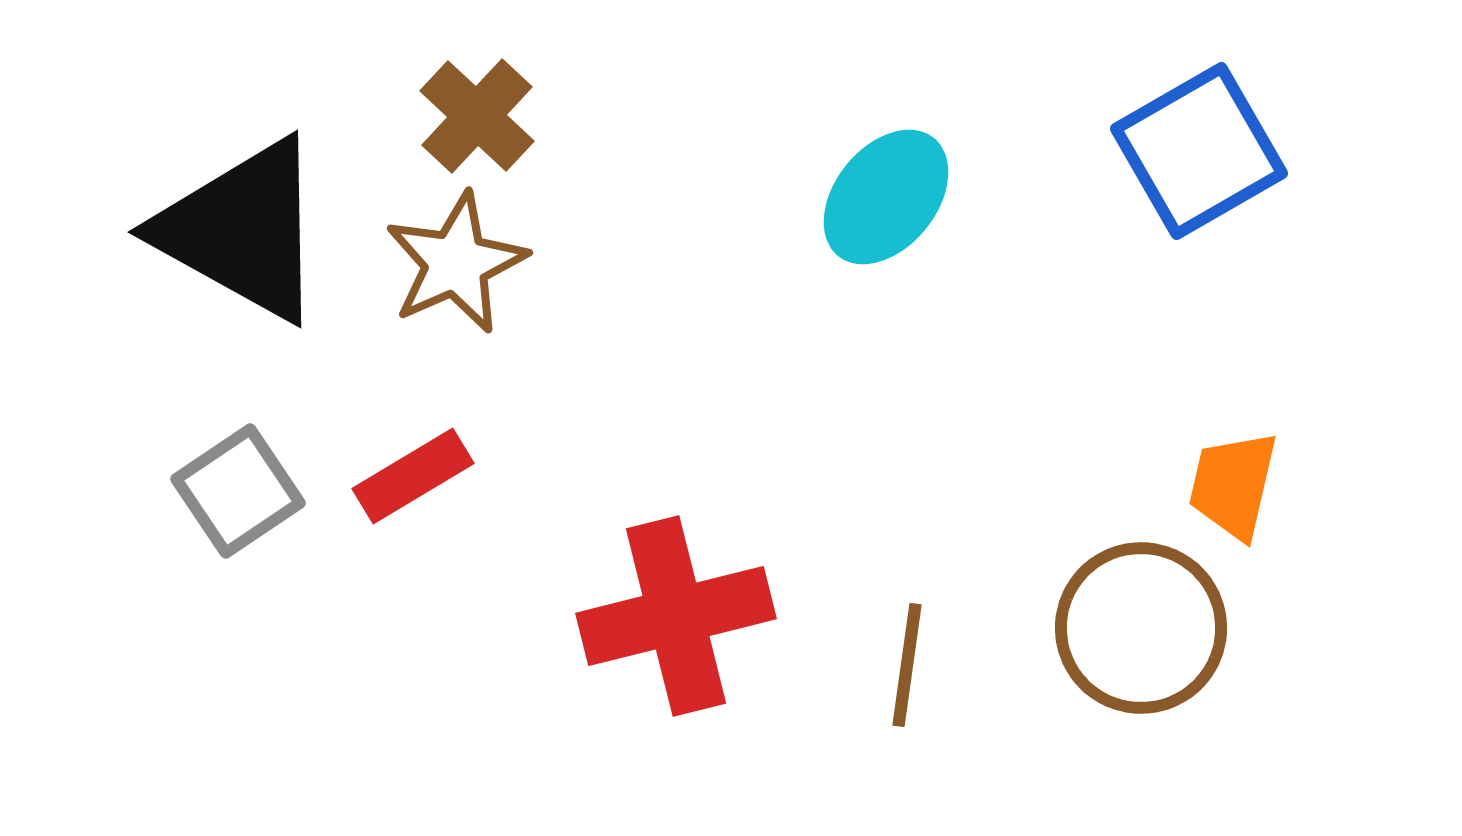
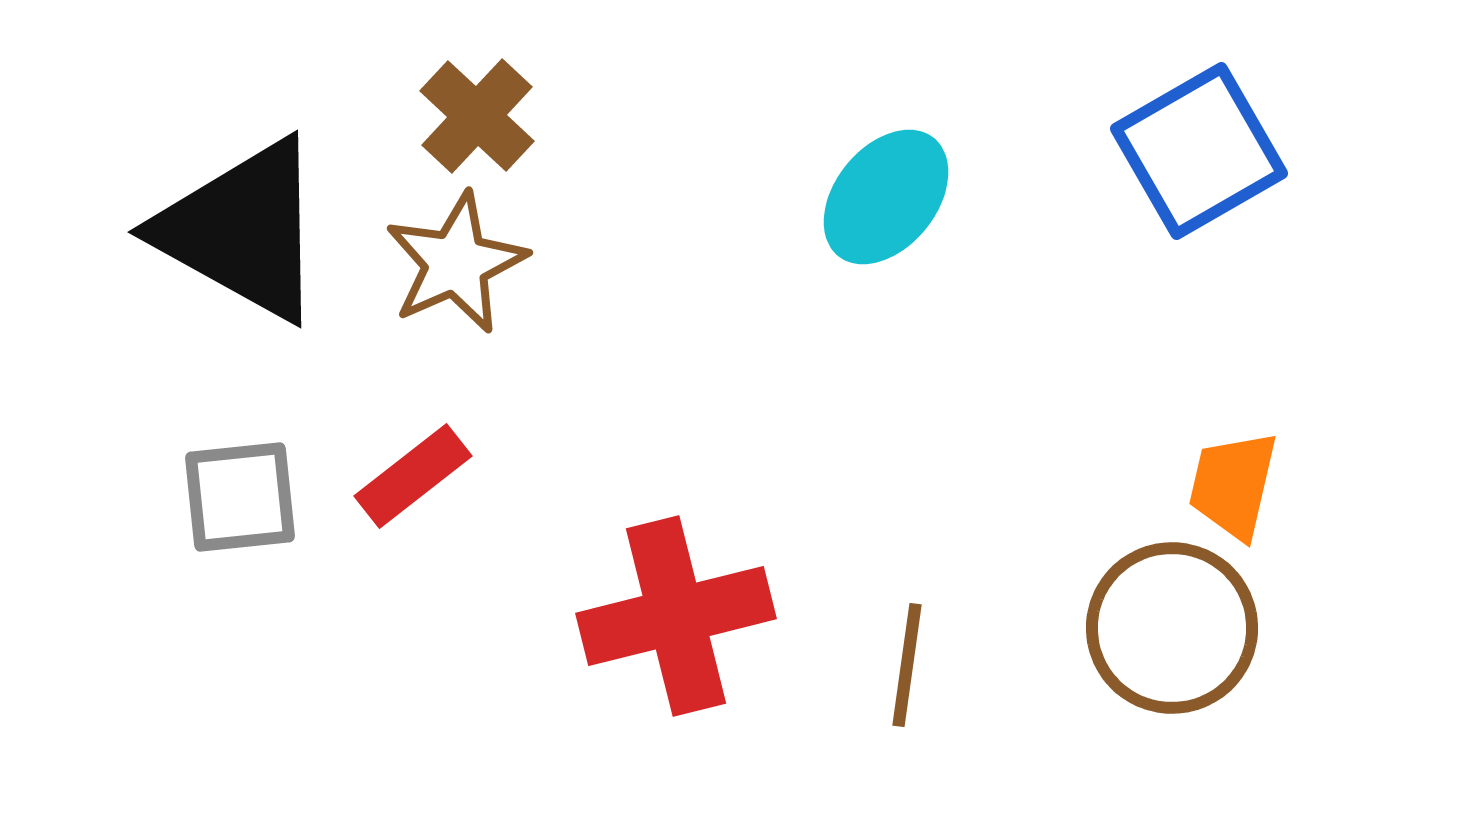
red rectangle: rotated 7 degrees counterclockwise
gray square: moved 2 px right, 6 px down; rotated 28 degrees clockwise
brown circle: moved 31 px right
